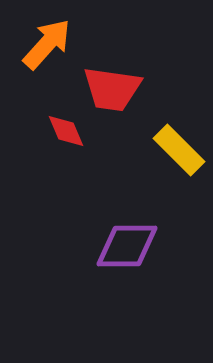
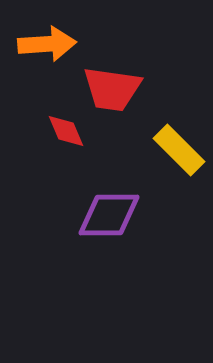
orange arrow: rotated 44 degrees clockwise
purple diamond: moved 18 px left, 31 px up
